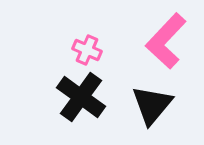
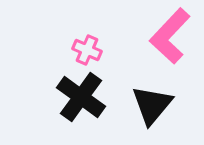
pink L-shape: moved 4 px right, 5 px up
